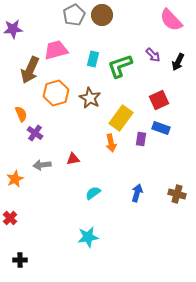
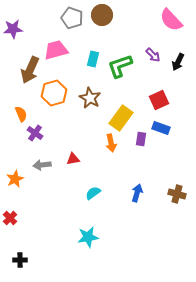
gray pentagon: moved 2 px left, 3 px down; rotated 25 degrees counterclockwise
orange hexagon: moved 2 px left
